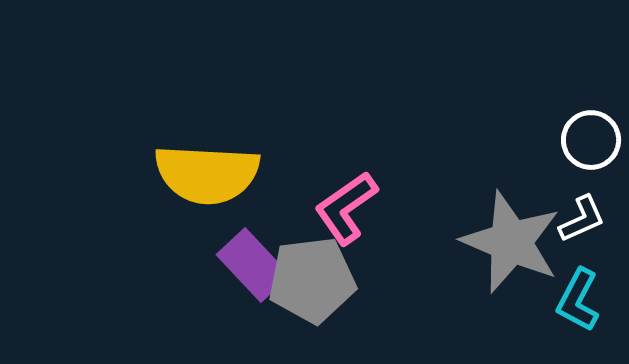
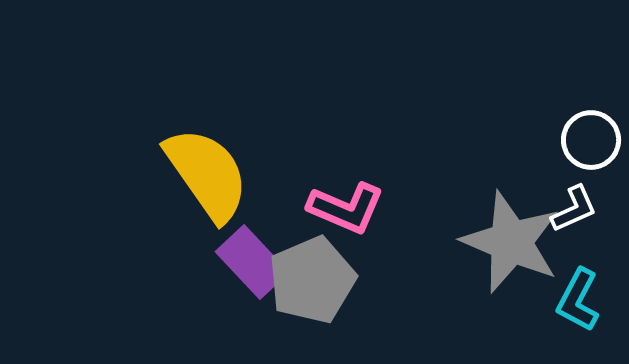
yellow semicircle: rotated 128 degrees counterclockwise
pink L-shape: rotated 122 degrees counterclockwise
white L-shape: moved 8 px left, 10 px up
purple rectangle: moved 1 px left, 3 px up
gray pentagon: rotated 16 degrees counterclockwise
